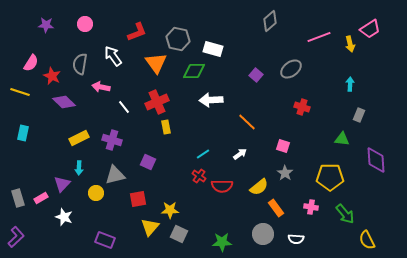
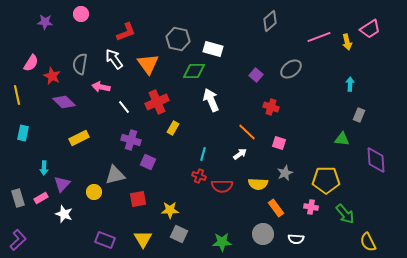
pink circle at (85, 24): moved 4 px left, 10 px up
purple star at (46, 25): moved 1 px left, 3 px up
red L-shape at (137, 32): moved 11 px left
yellow arrow at (350, 44): moved 3 px left, 2 px up
white arrow at (113, 56): moved 1 px right, 3 px down
orange triangle at (156, 63): moved 8 px left, 1 px down
yellow line at (20, 92): moved 3 px left, 3 px down; rotated 60 degrees clockwise
white arrow at (211, 100): rotated 70 degrees clockwise
red cross at (302, 107): moved 31 px left
orange line at (247, 122): moved 10 px down
yellow rectangle at (166, 127): moved 7 px right, 1 px down; rotated 40 degrees clockwise
purple cross at (112, 140): moved 19 px right
pink square at (283, 146): moved 4 px left, 3 px up
cyan line at (203, 154): rotated 40 degrees counterclockwise
cyan arrow at (79, 168): moved 35 px left
gray star at (285, 173): rotated 14 degrees clockwise
red cross at (199, 176): rotated 16 degrees counterclockwise
yellow pentagon at (330, 177): moved 4 px left, 3 px down
yellow semicircle at (259, 187): moved 1 px left, 3 px up; rotated 42 degrees clockwise
yellow circle at (96, 193): moved 2 px left, 1 px up
white star at (64, 217): moved 3 px up
yellow triangle at (150, 227): moved 7 px left, 12 px down; rotated 12 degrees counterclockwise
purple L-shape at (16, 237): moved 2 px right, 3 px down
yellow semicircle at (367, 240): moved 1 px right, 2 px down
